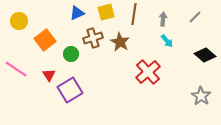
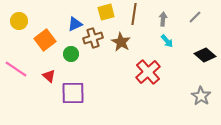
blue triangle: moved 2 px left, 11 px down
brown star: moved 1 px right
red triangle: moved 1 px down; rotated 16 degrees counterclockwise
purple square: moved 3 px right, 3 px down; rotated 30 degrees clockwise
